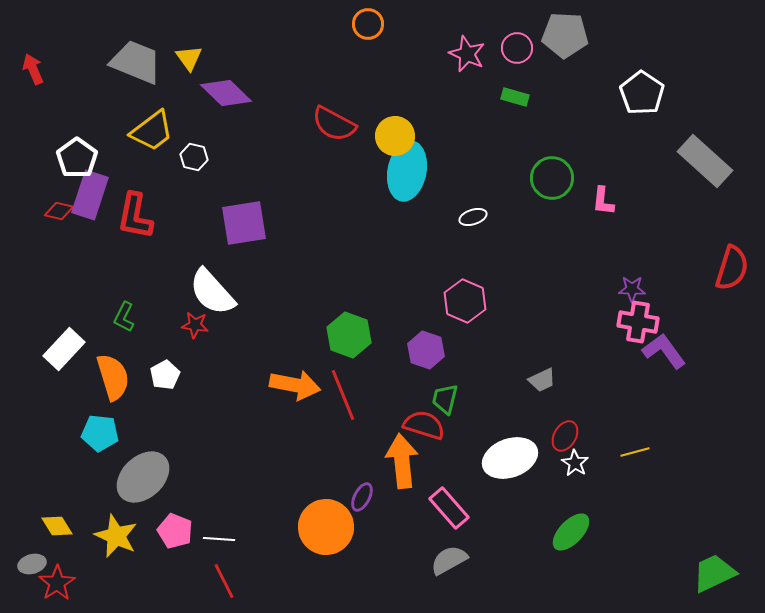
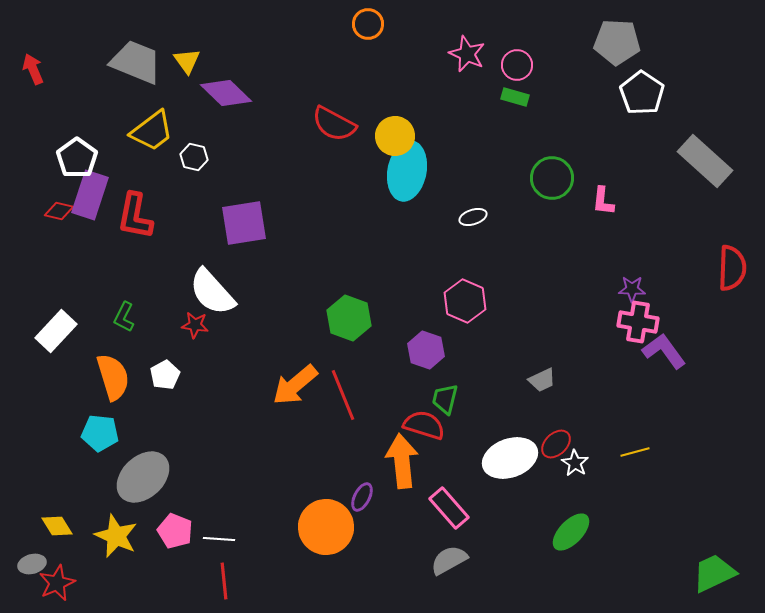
gray pentagon at (565, 35): moved 52 px right, 7 px down
pink circle at (517, 48): moved 17 px down
yellow triangle at (189, 58): moved 2 px left, 3 px down
red semicircle at (732, 268): rotated 15 degrees counterclockwise
green hexagon at (349, 335): moved 17 px up
white rectangle at (64, 349): moved 8 px left, 18 px up
orange arrow at (295, 385): rotated 129 degrees clockwise
red ellipse at (565, 436): moved 9 px left, 8 px down; rotated 16 degrees clockwise
red line at (224, 581): rotated 21 degrees clockwise
red star at (57, 583): rotated 9 degrees clockwise
